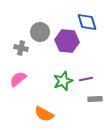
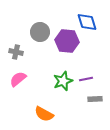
gray cross: moved 5 px left, 4 px down
